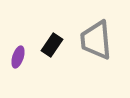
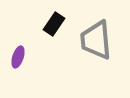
black rectangle: moved 2 px right, 21 px up
